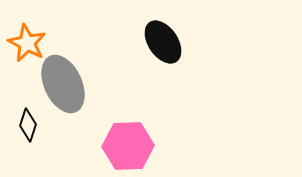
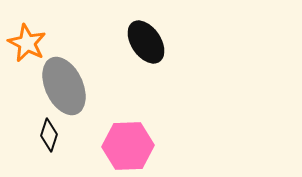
black ellipse: moved 17 px left
gray ellipse: moved 1 px right, 2 px down
black diamond: moved 21 px right, 10 px down
